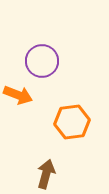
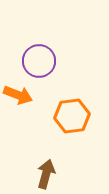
purple circle: moved 3 px left
orange hexagon: moved 6 px up
